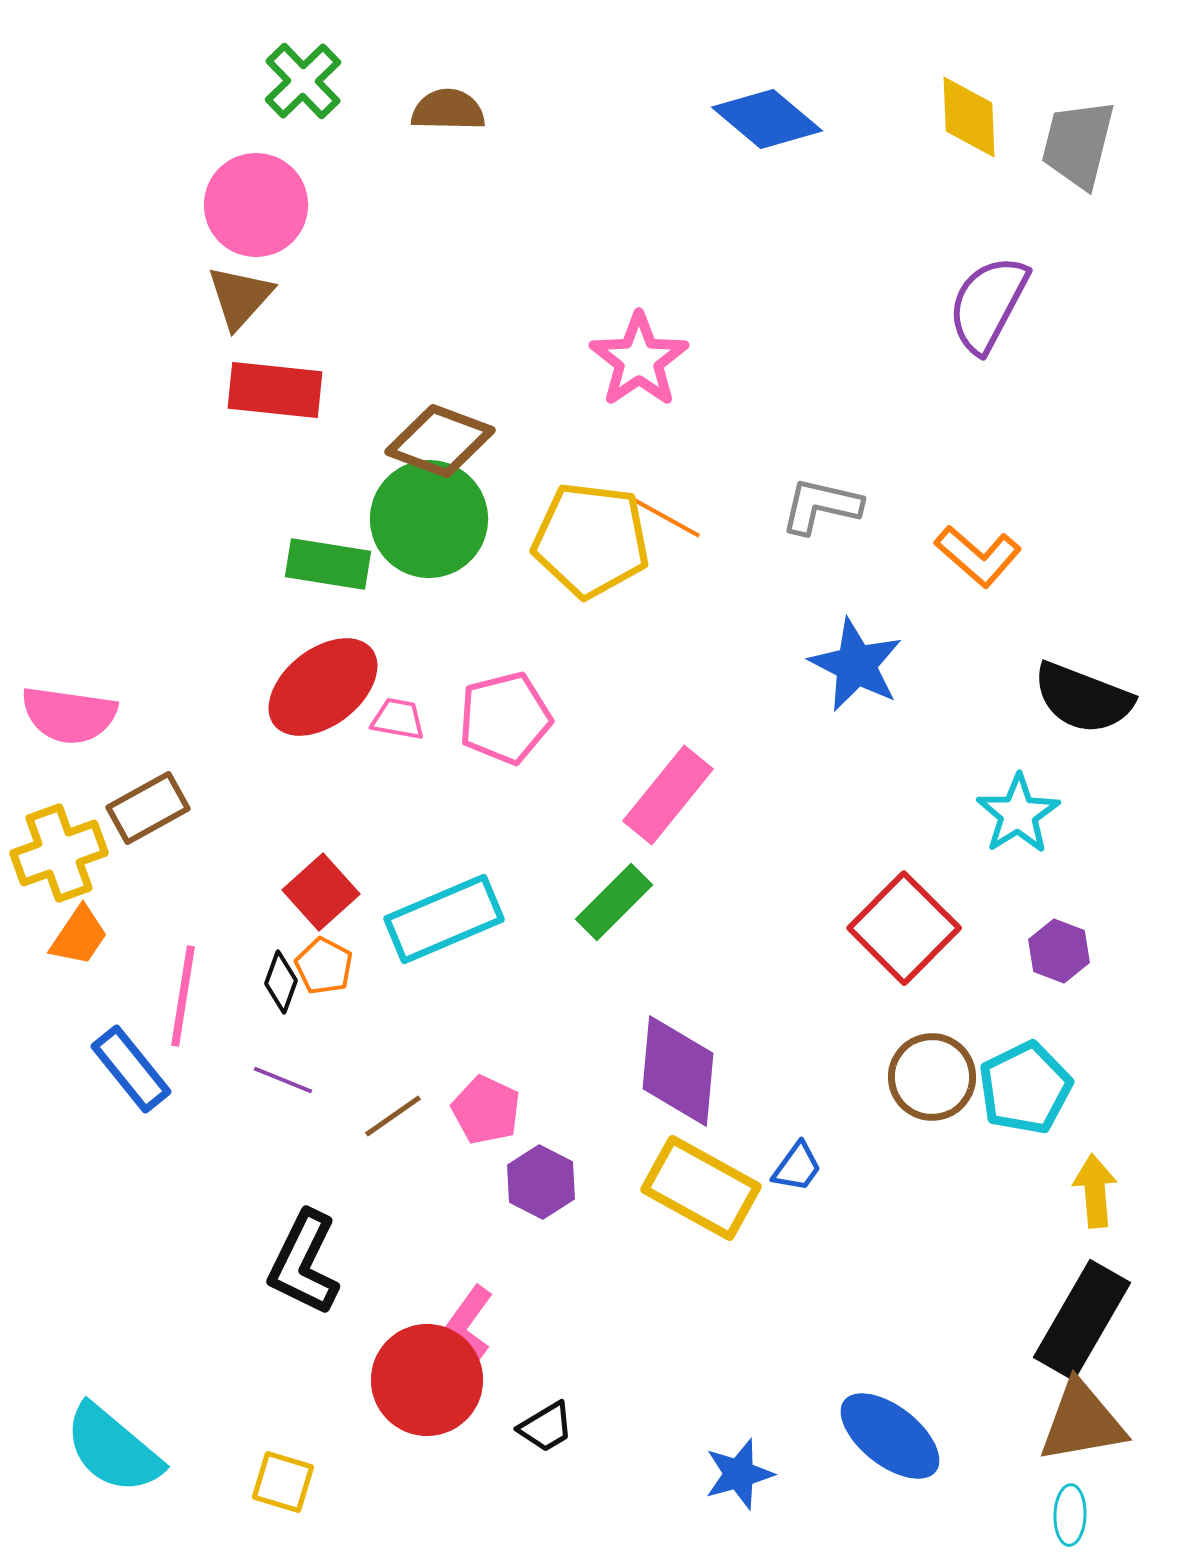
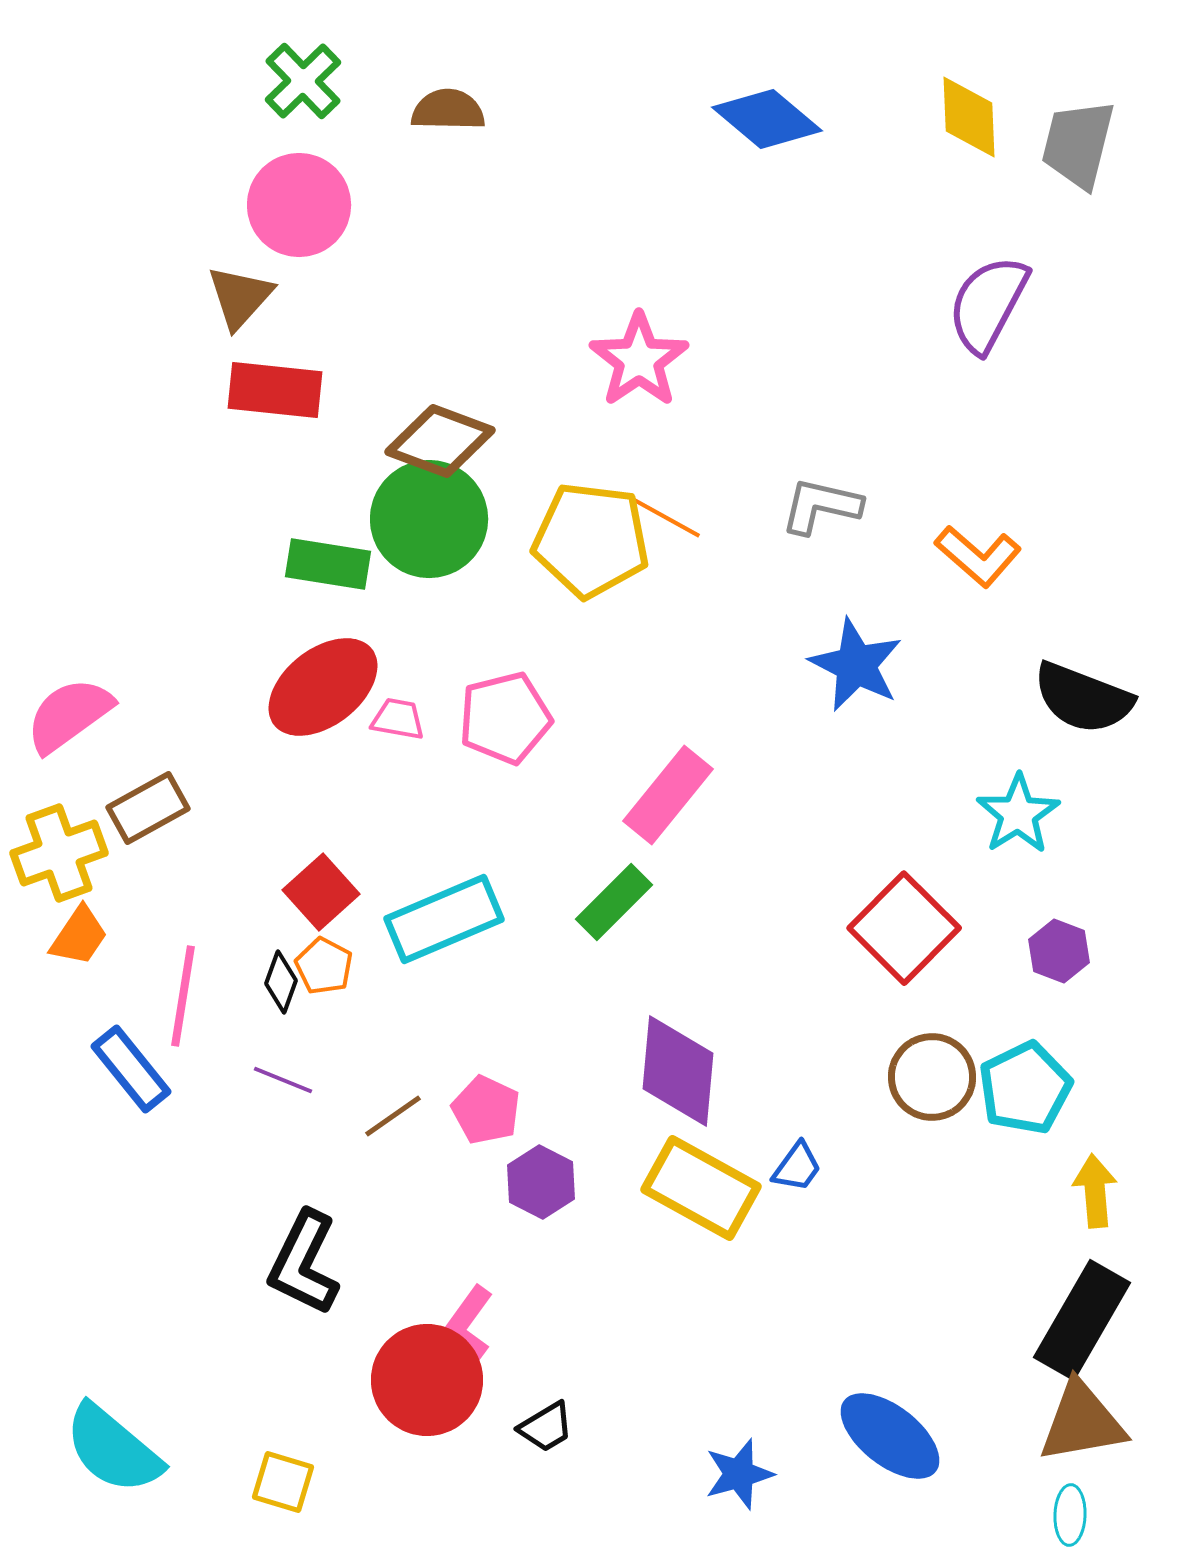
pink circle at (256, 205): moved 43 px right
pink semicircle at (69, 715): rotated 136 degrees clockwise
